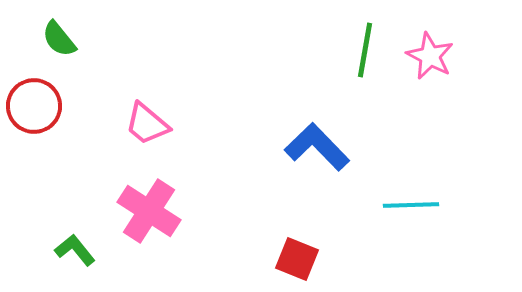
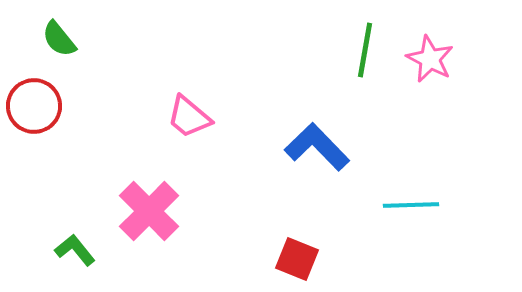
pink star: moved 3 px down
pink trapezoid: moved 42 px right, 7 px up
pink cross: rotated 12 degrees clockwise
